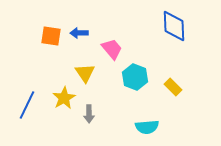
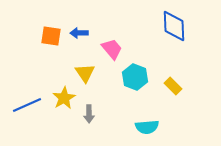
yellow rectangle: moved 1 px up
blue line: rotated 40 degrees clockwise
